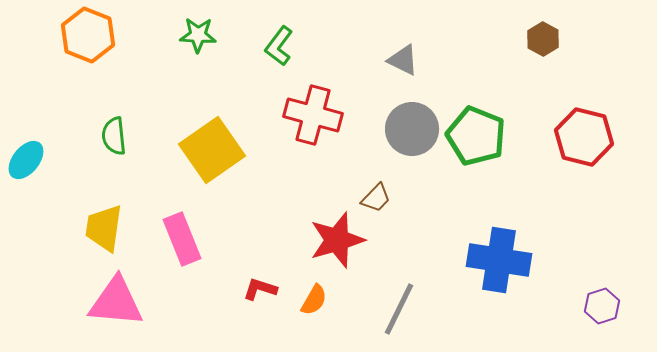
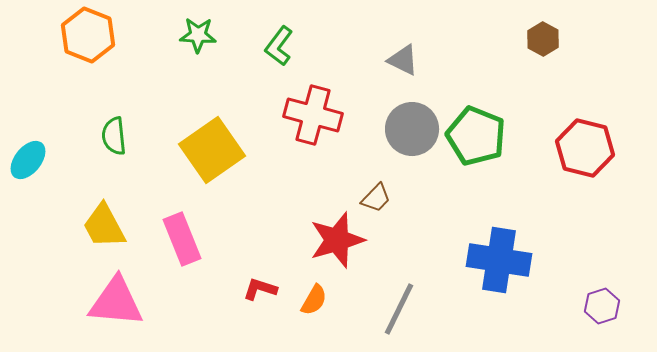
red hexagon: moved 1 px right, 11 px down
cyan ellipse: moved 2 px right
yellow trapezoid: moved 2 px up; rotated 36 degrees counterclockwise
